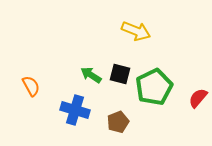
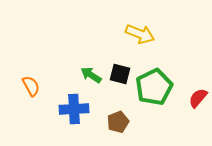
yellow arrow: moved 4 px right, 3 px down
blue cross: moved 1 px left, 1 px up; rotated 20 degrees counterclockwise
